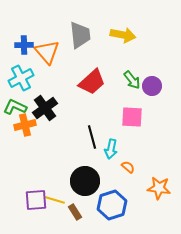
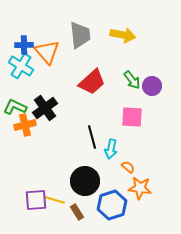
cyan cross: moved 12 px up; rotated 30 degrees counterclockwise
orange star: moved 19 px left
brown rectangle: moved 2 px right
